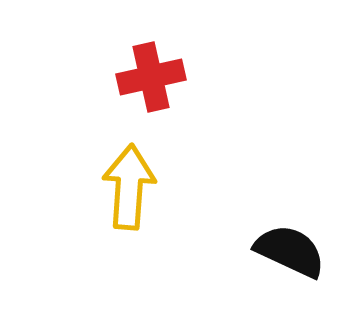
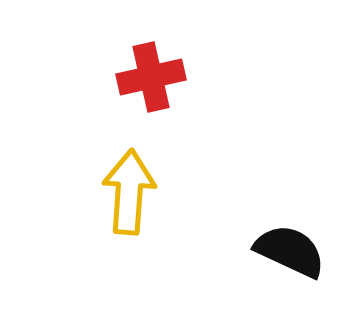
yellow arrow: moved 5 px down
